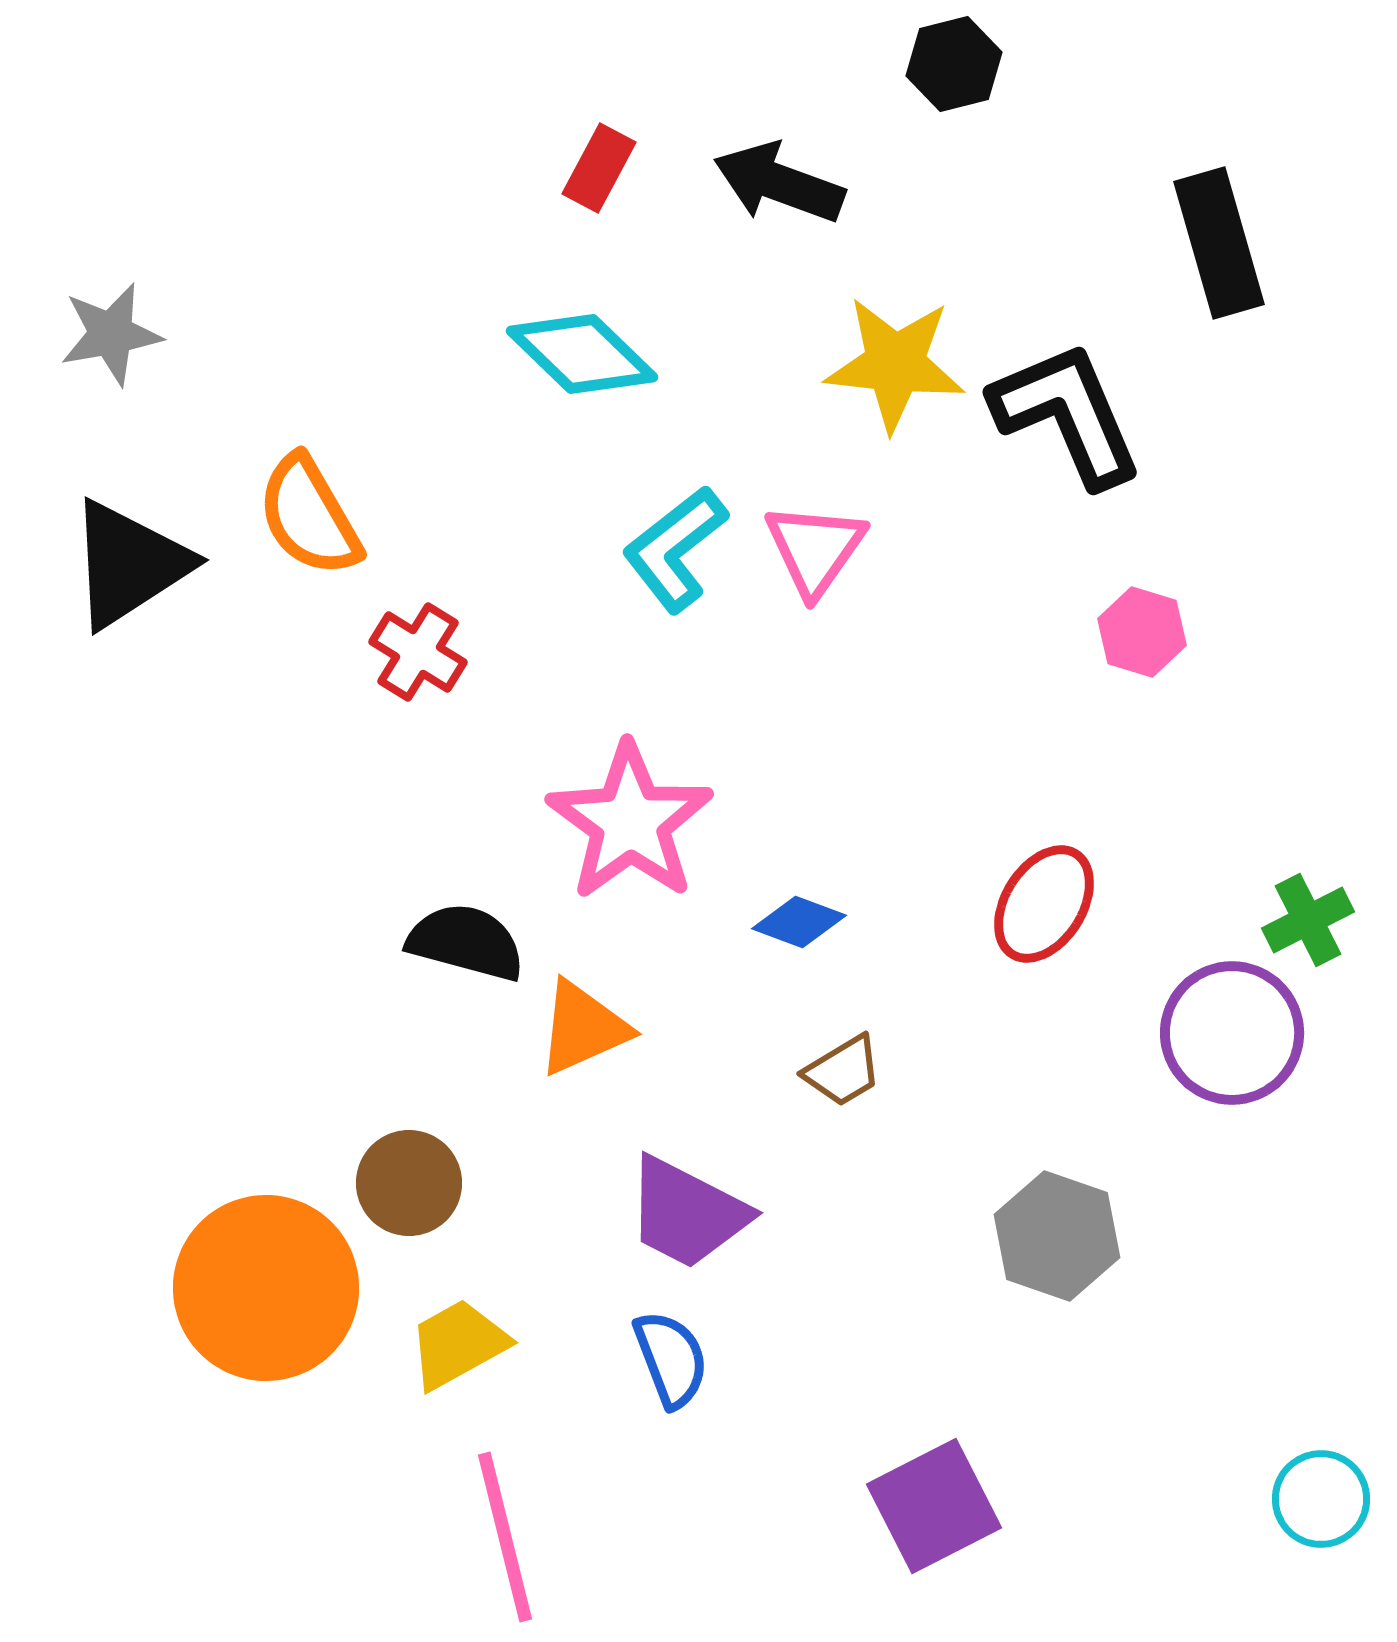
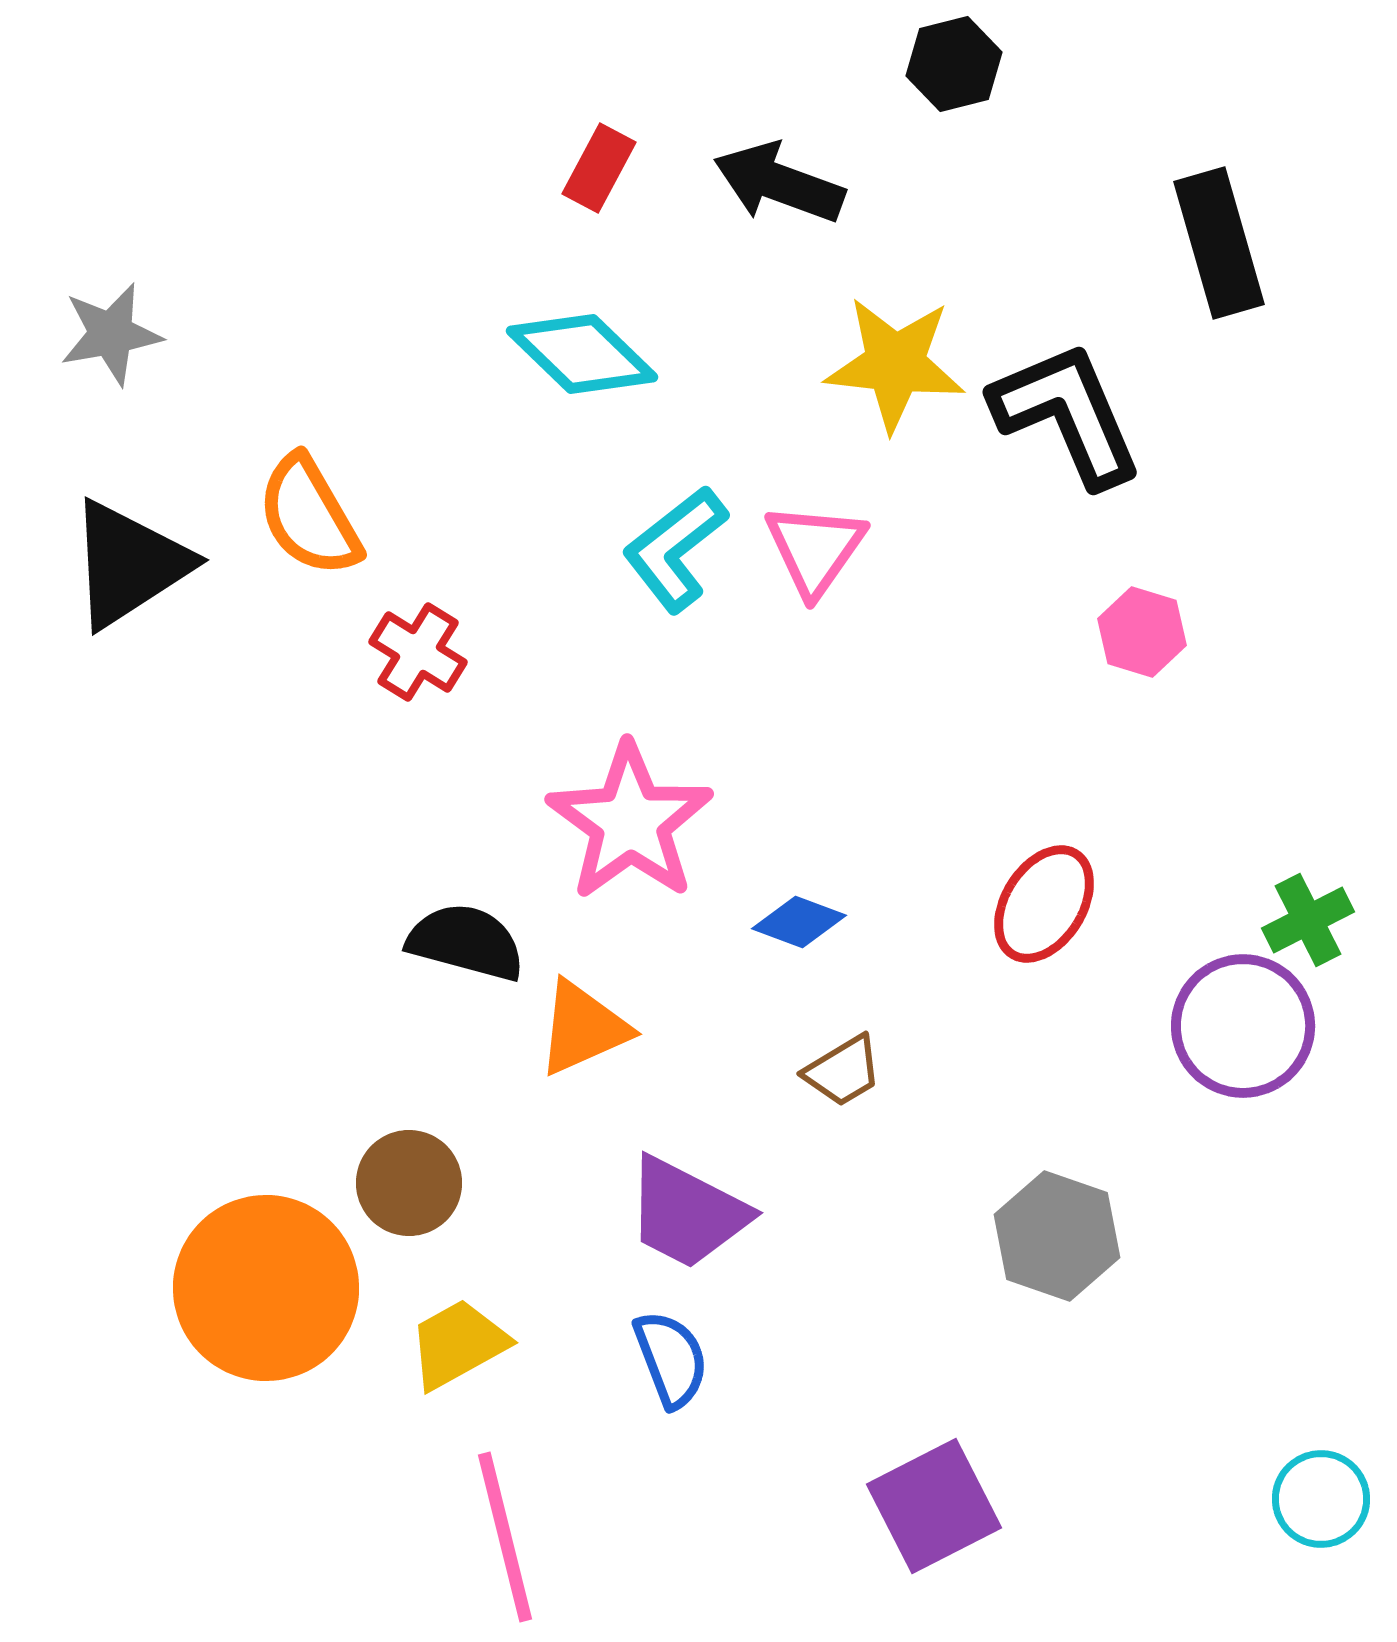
purple circle: moved 11 px right, 7 px up
